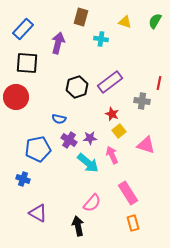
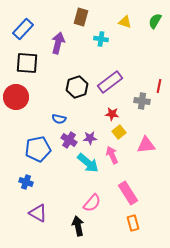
red line: moved 3 px down
red star: rotated 16 degrees counterclockwise
yellow square: moved 1 px down
pink triangle: rotated 24 degrees counterclockwise
blue cross: moved 3 px right, 3 px down
